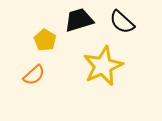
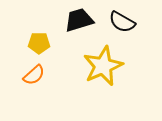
black semicircle: rotated 12 degrees counterclockwise
yellow pentagon: moved 6 px left, 3 px down; rotated 30 degrees counterclockwise
